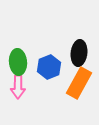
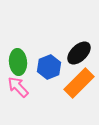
black ellipse: rotated 40 degrees clockwise
orange rectangle: rotated 16 degrees clockwise
pink arrow: rotated 135 degrees clockwise
